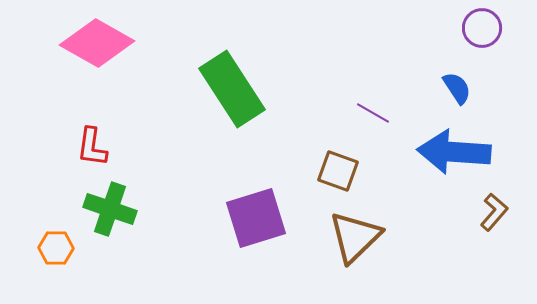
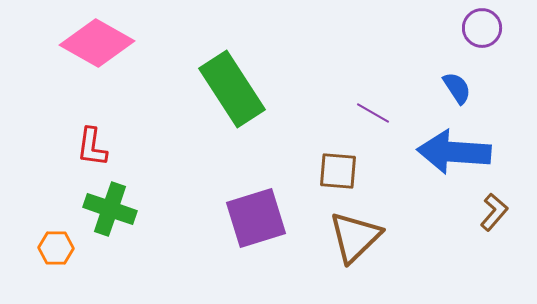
brown square: rotated 15 degrees counterclockwise
